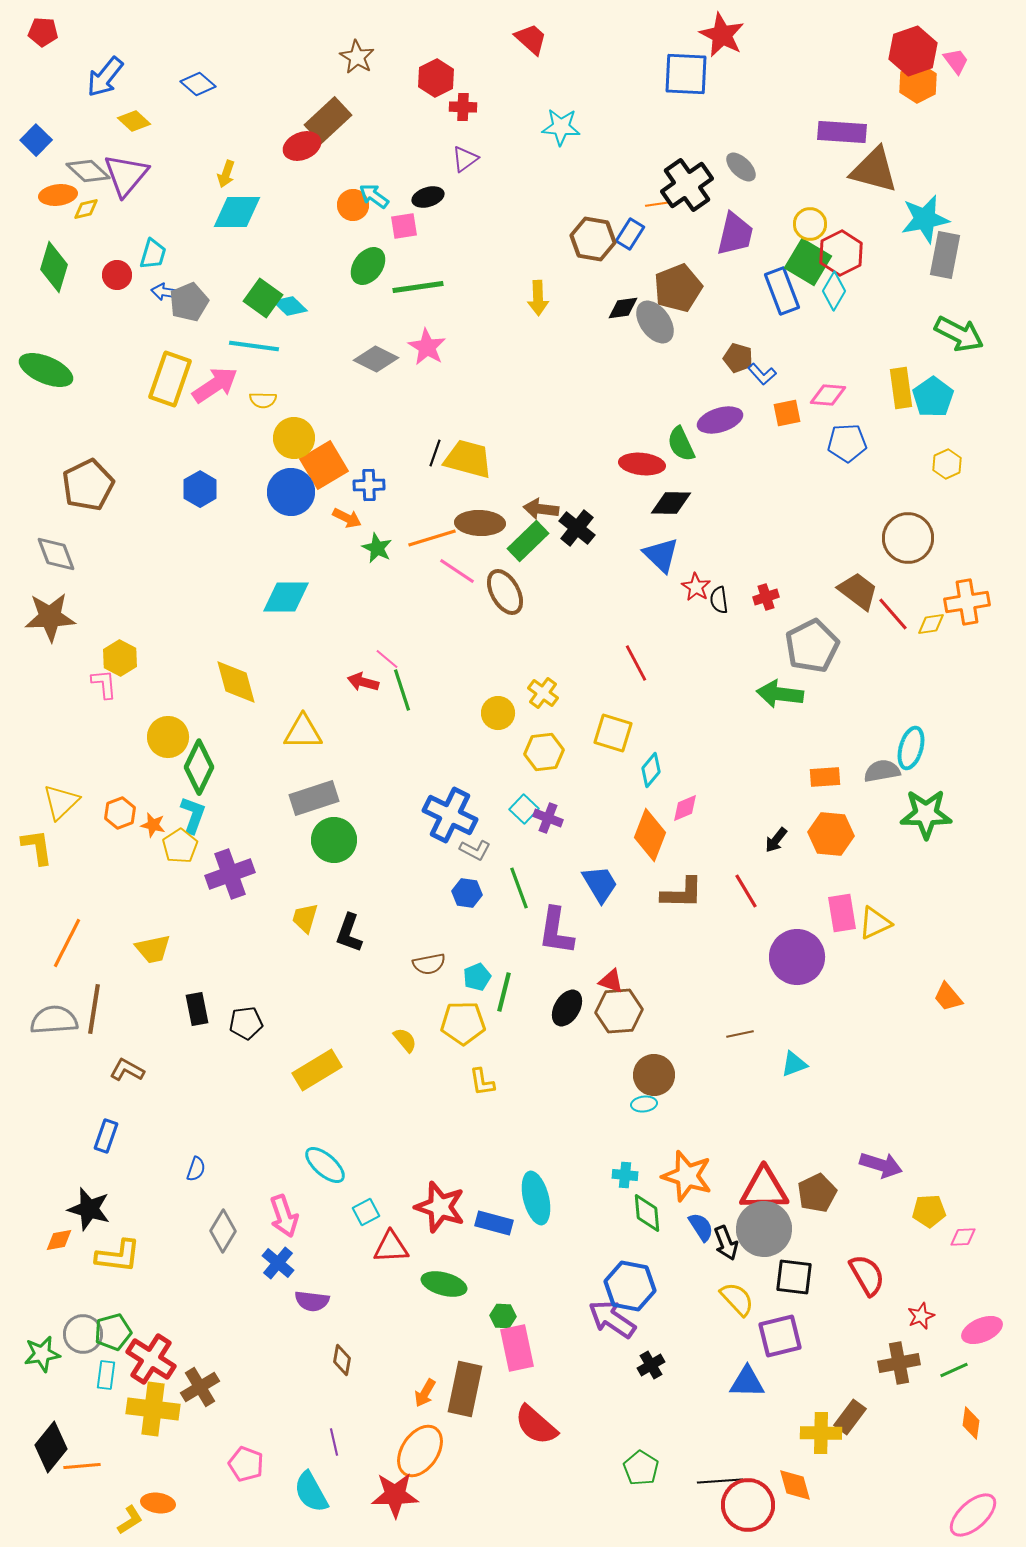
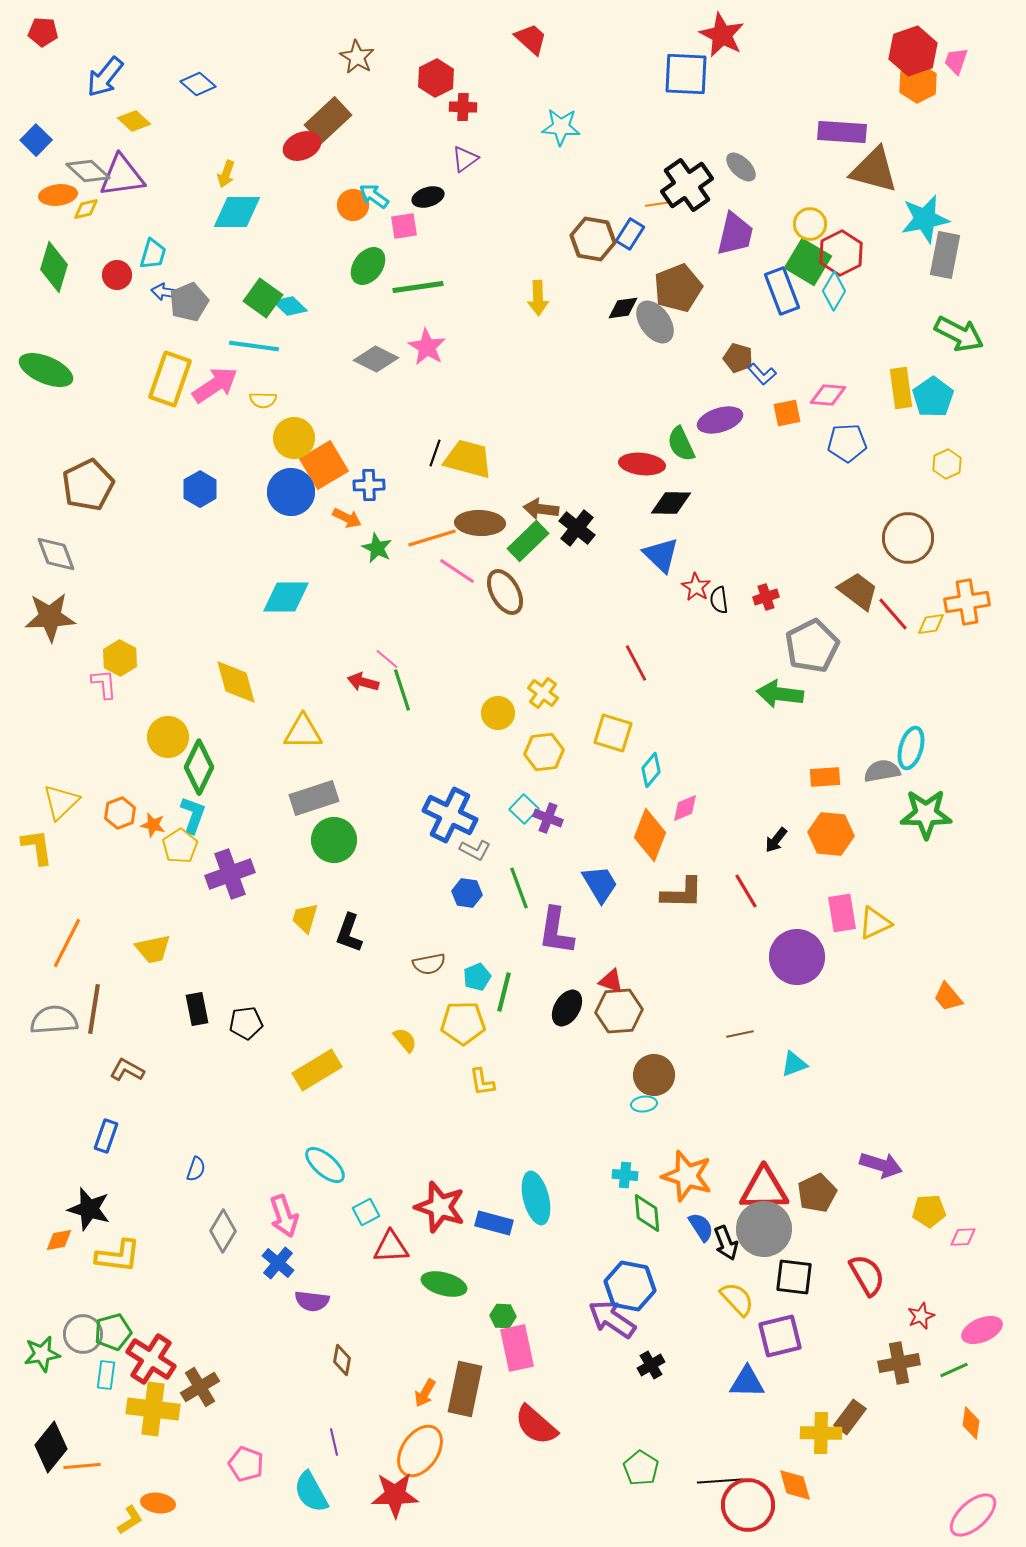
pink trapezoid at (956, 61): rotated 124 degrees counterclockwise
purple triangle at (126, 175): moved 4 px left, 1 px down; rotated 42 degrees clockwise
